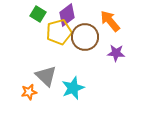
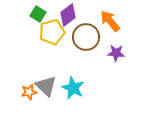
purple diamond: moved 1 px right
yellow pentagon: moved 7 px left
brown circle: moved 1 px right
gray triangle: moved 10 px down
cyan star: rotated 25 degrees counterclockwise
